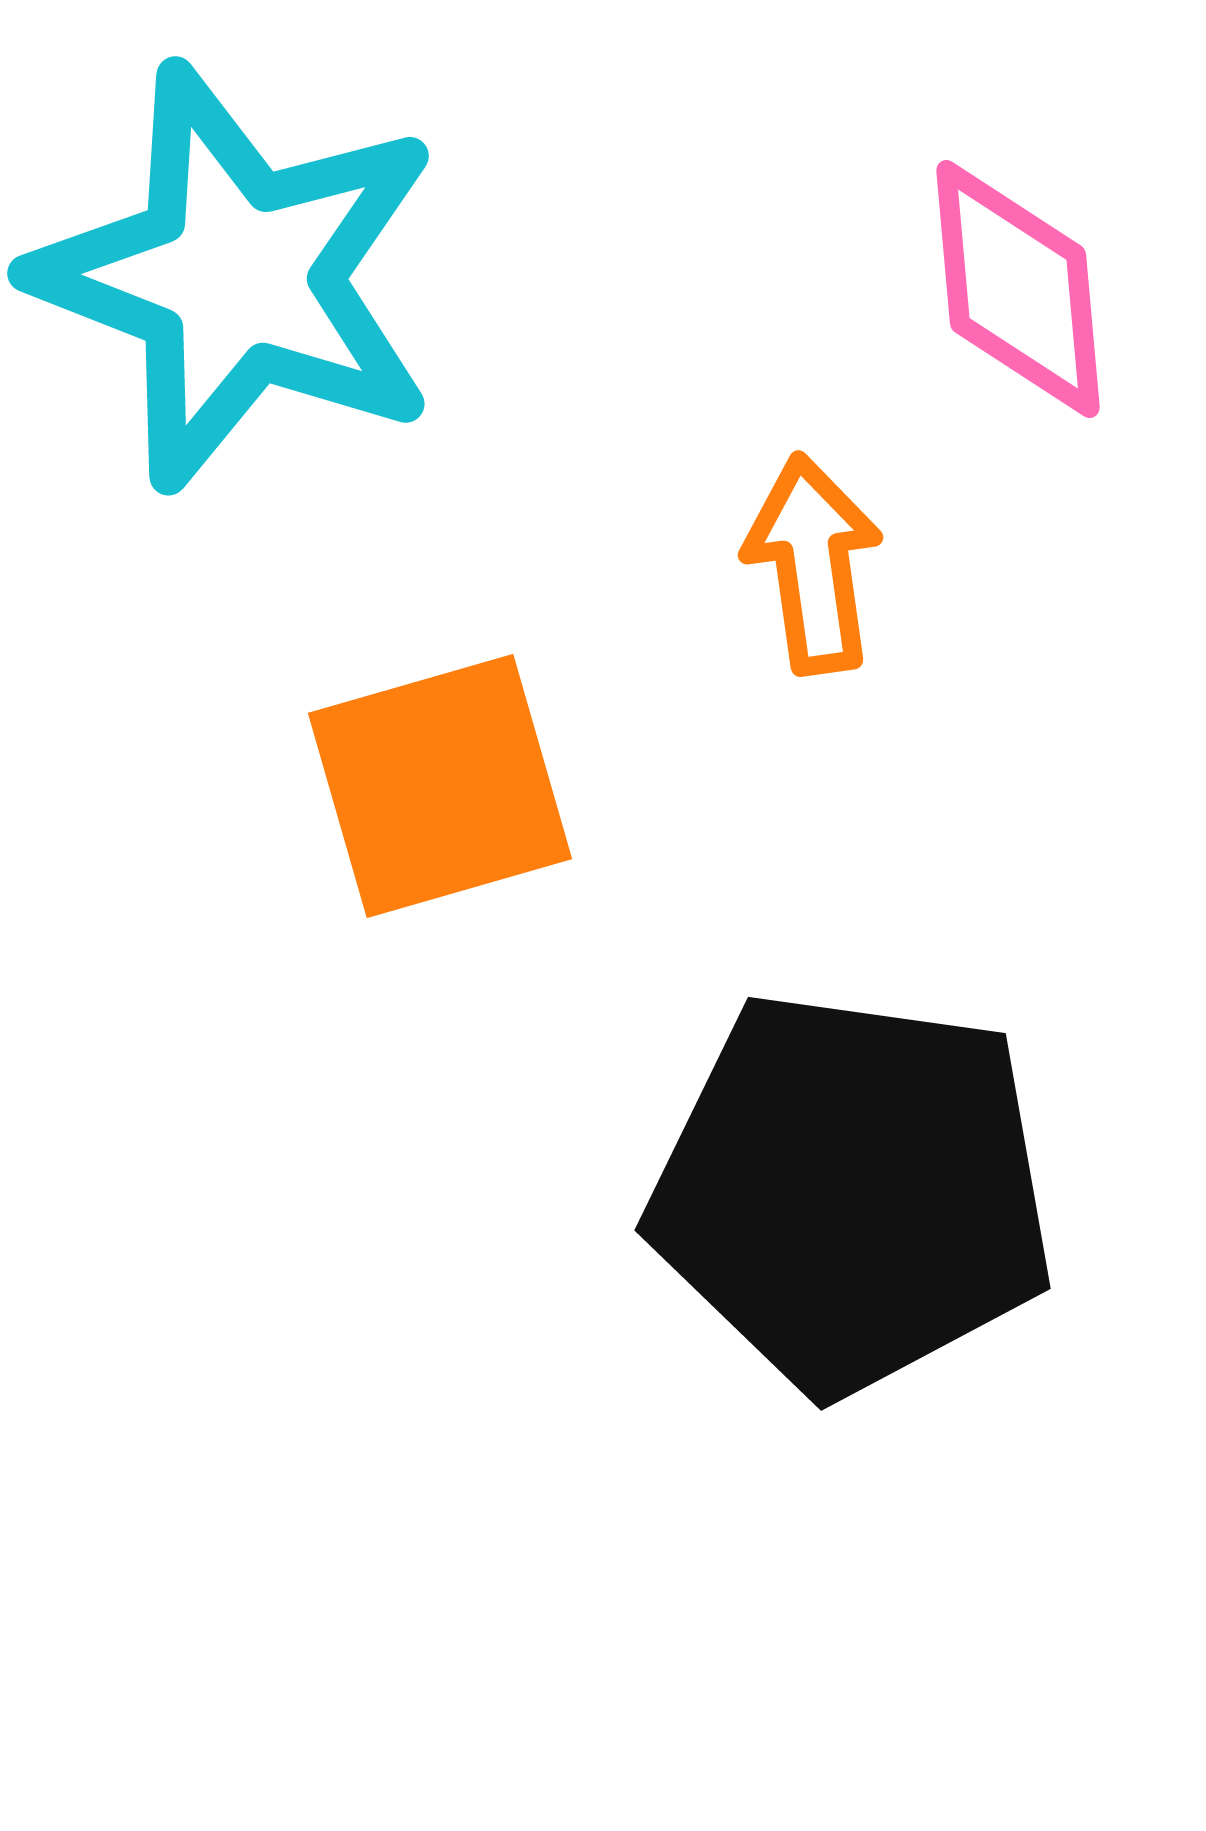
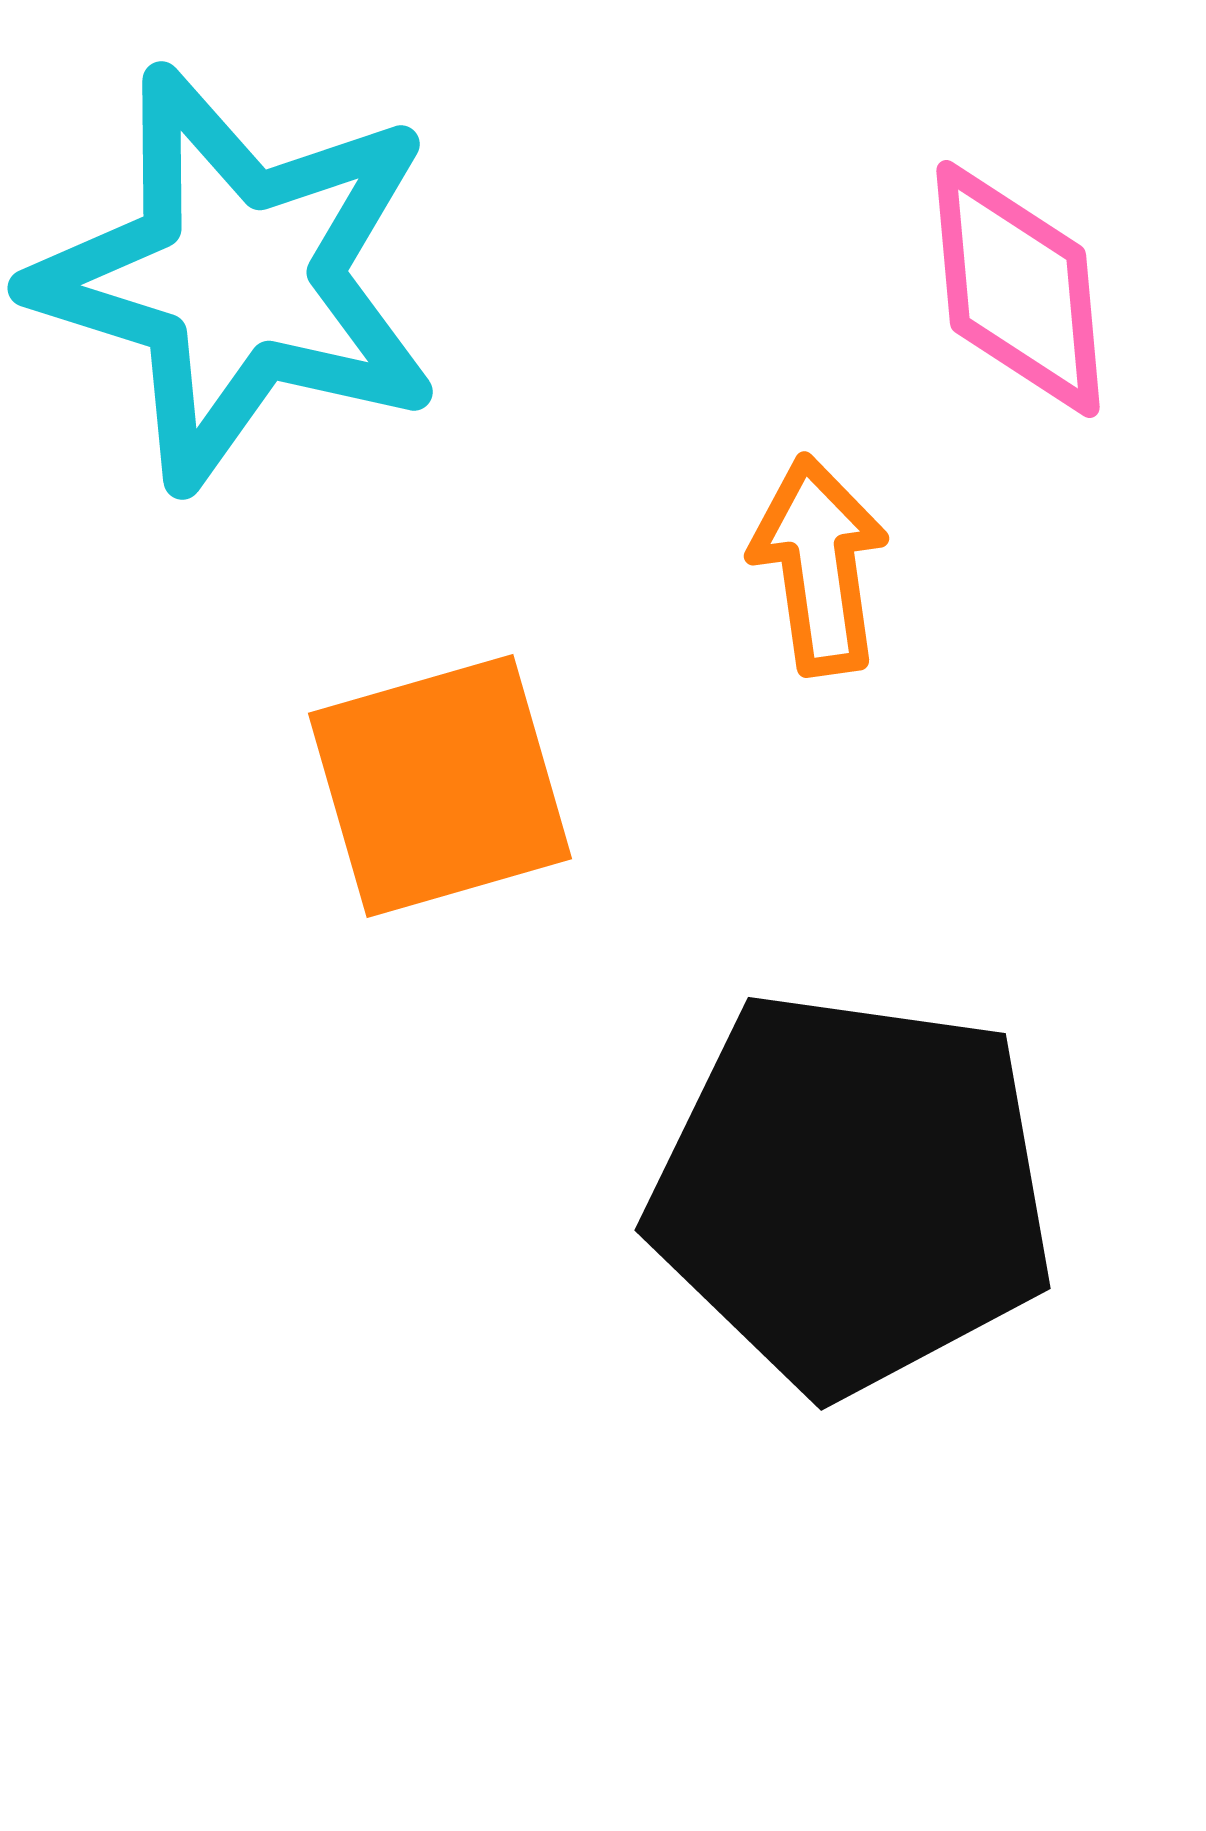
cyan star: rotated 4 degrees counterclockwise
orange arrow: moved 6 px right, 1 px down
